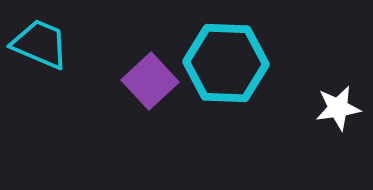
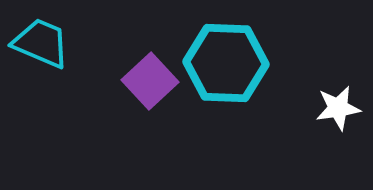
cyan trapezoid: moved 1 px right, 1 px up
